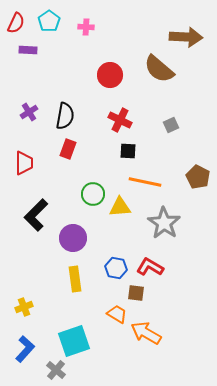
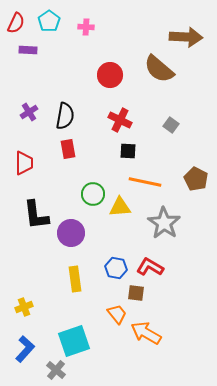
gray square: rotated 28 degrees counterclockwise
red rectangle: rotated 30 degrees counterclockwise
brown pentagon: moved 2 px left, 2 px down
black L-shape: rotated 52 degrees counterclockwise
purple circle: moved 2 px left, 5 px up
orange trapezoid: rotated 20 degrees clockwise
